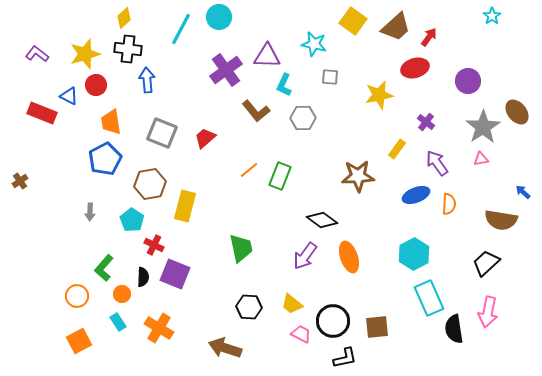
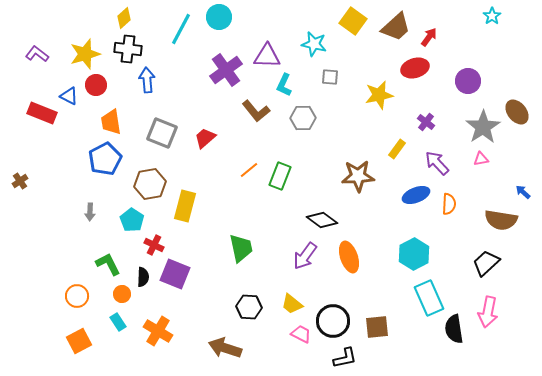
purple arrow at (437, 163): rotated 8 degrees counterclockwise
green L-shape at (104, 268): moved 4 px right, 4 px up; rotated 112 degrees clockwise
orange cross at (159, 328): moved 1 px left, 3 px down
